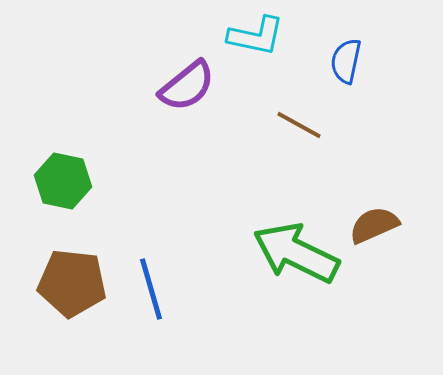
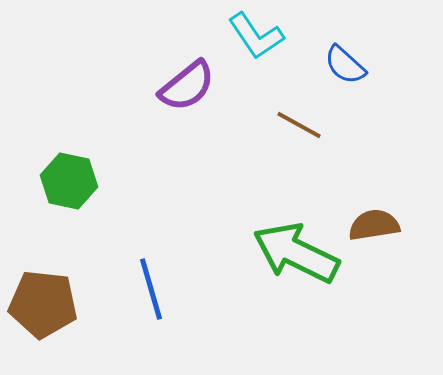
cyan L-shape: rotated 44 degrees clockwise
blue semicircle: moved 1 px left, 4 px down; rotated 60 degrees counterclockwise
green hexagon: moved 6 px right
brown semicircle: rotated 15 degrees clockwise
brown pentagon: moved 29 px left, 21 px down
